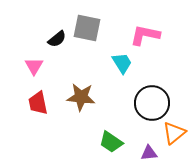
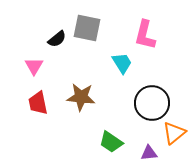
pink L-shape: rotated 88 degrees counterclockwise
